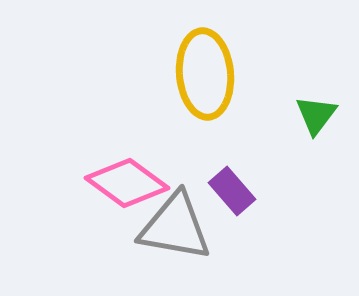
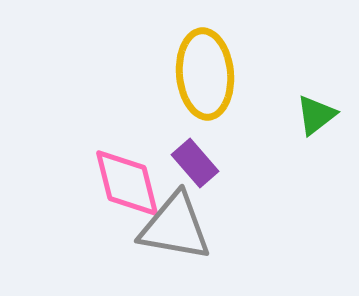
green triangle: rotated 15 degrees clockwise
pink diamond: rotated 40 degrees clockwise
purple rectangle: moved 37 px left, 28 px up
